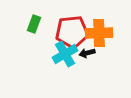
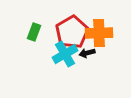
green rectangle: moved 8 px down
red pentagon: rotated 24 degrees counterclockwise
